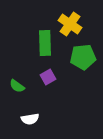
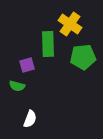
green rectangle: moved 3 px right, 1 px down
purple square: moved 21 px left, 12 px up; rotated 14 degrees clockwise
green semicircle: rotated 21 degrees counterclockwise
white semicircle: rotated 60 degrees counterclockwise
